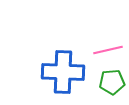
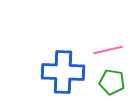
green pentagon: rotated 15 degrees clockwise
